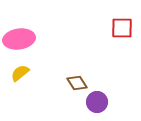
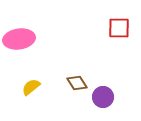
red square: moved 3 px left
yellow semicircle: moved 11 px right, 14 px down
purple circle: moved 6 px right, 5 px up
